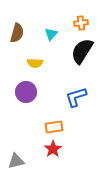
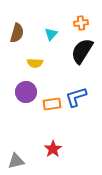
orange rectangle: moved 2 px left, 23 px up
